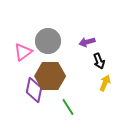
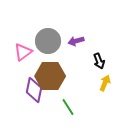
purple arrow: moved 11 px left, 1 px up
